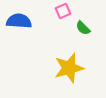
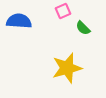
yellow star: moved 2 px left
